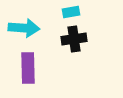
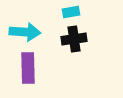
cyan arrow: moved 1 px right, 4 px down
